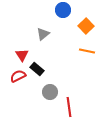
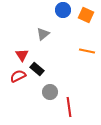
orange square: moved 11 px up; rotated 21 degrees counterclockwise
